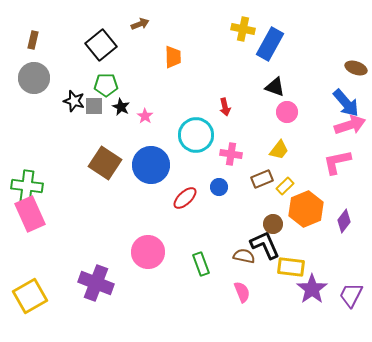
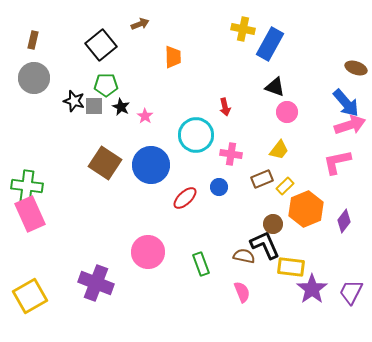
purple trapezoid at (351, 295): moved 3 px up
